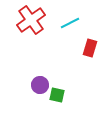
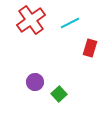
purple circle: moved 5 px left, 3 px up
green square: moved 2 px right, 1 px up; rotated 35 degrees clockwise
